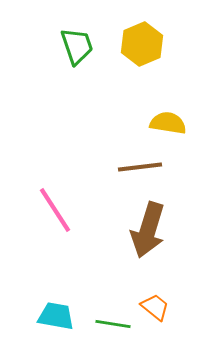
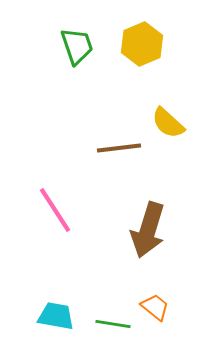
yellow semicircle: rotated 147 degrees counterclockwise
brown line: moved 21 px left, 19 px up
